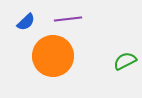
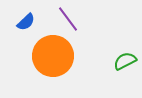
purple line: rotated 60 degrees clockwise
